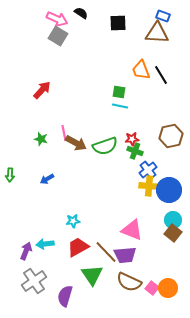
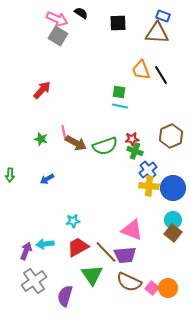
brown hexagon: rotated 10 degrees counterclockwise
blue circle: moved 4 px right, 2 px up
